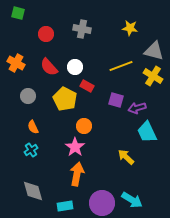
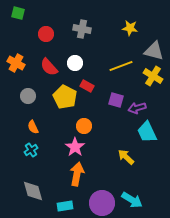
white circle: moved 4 px up
yellow pentagon: moved 2 px up
